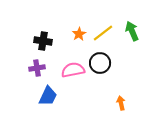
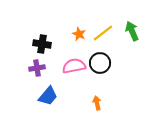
orange star: rotated 16 degrees counterclockwise
black cross: moved 1 px left, 3 px down
pink semicircle: moved 1 px right, 4 px up
blue trapezoid: rotated 15 degrees clockwise
orange arrow: moved 24 px left
